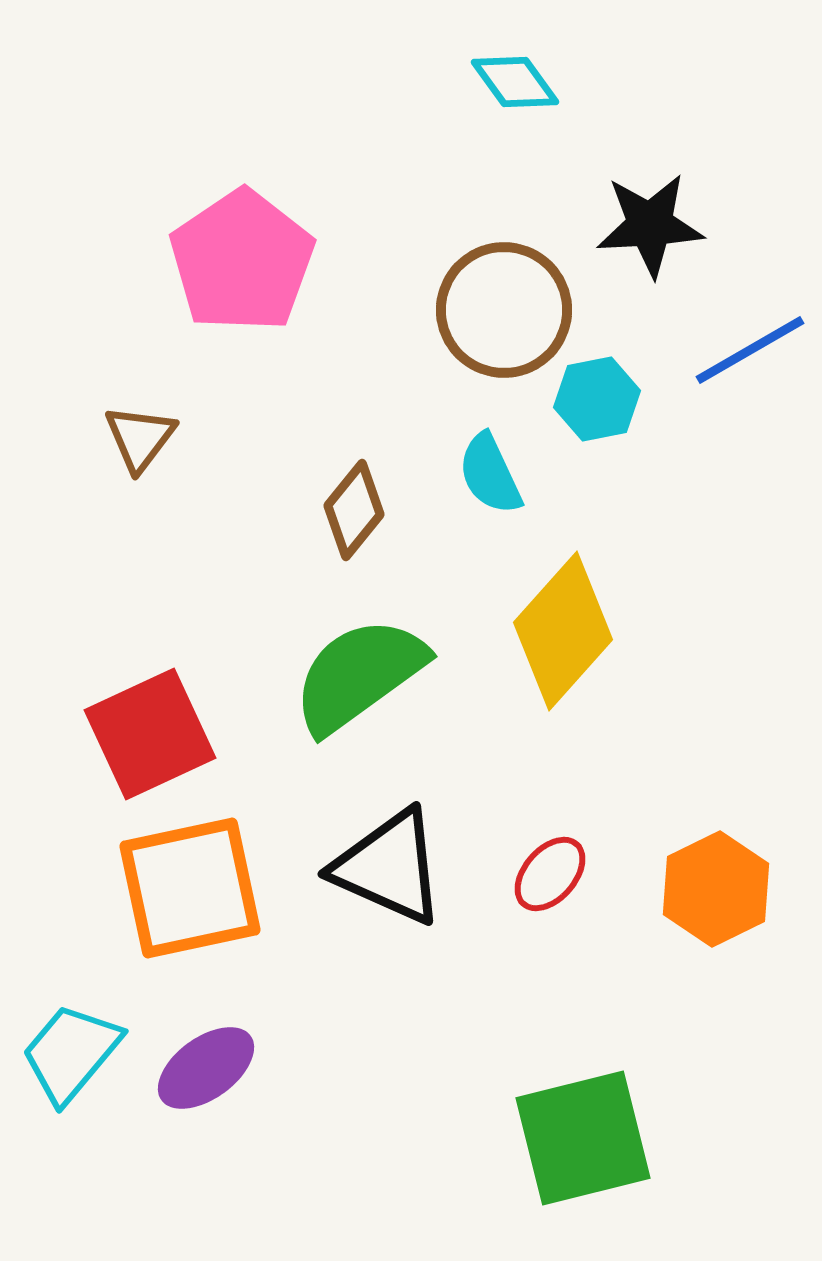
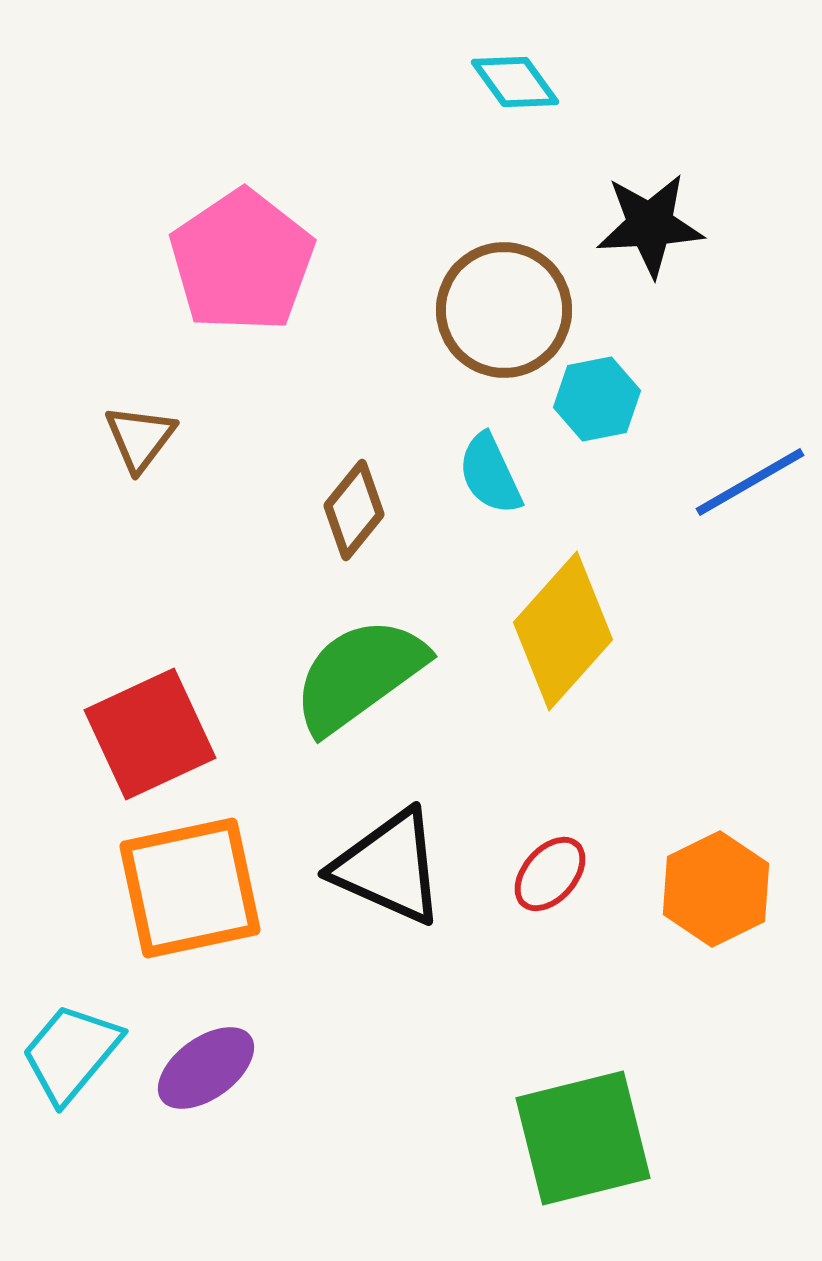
blue line: moved 132 px down
